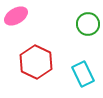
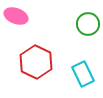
pink ellipse: rotated 50 degrees clockwise
